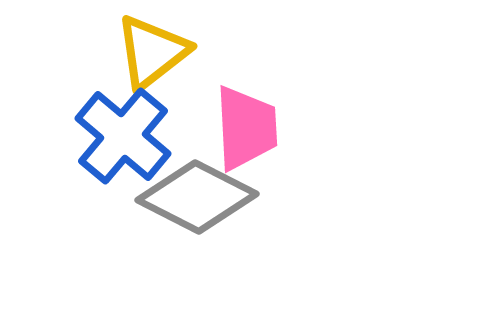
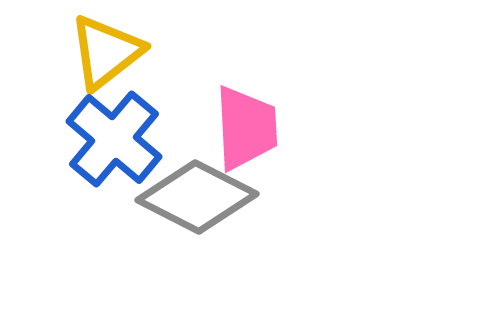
yellow triangle: moved 46 px left
blue cross: moved 9 px left, 3 px down
